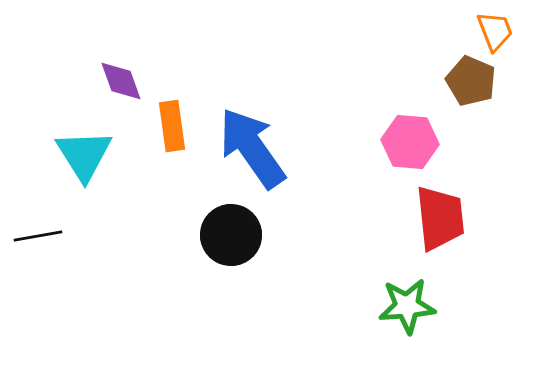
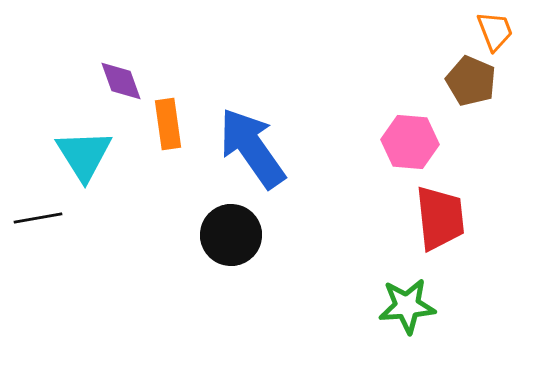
orange rectangle: moved 4 px left, 2 px up
black line: moved 18 px up
